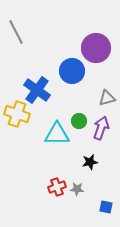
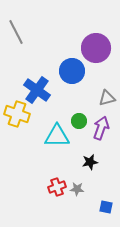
cyan triangle: moved 2 px down
